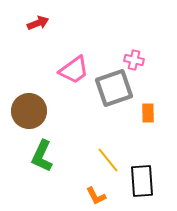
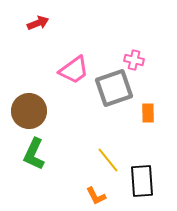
green L-shape: moved 8 px left, 2 px up
